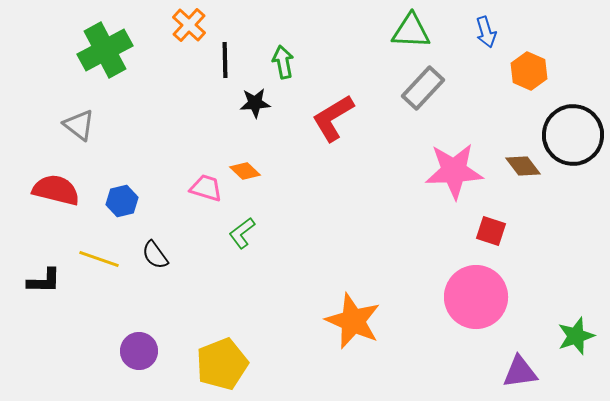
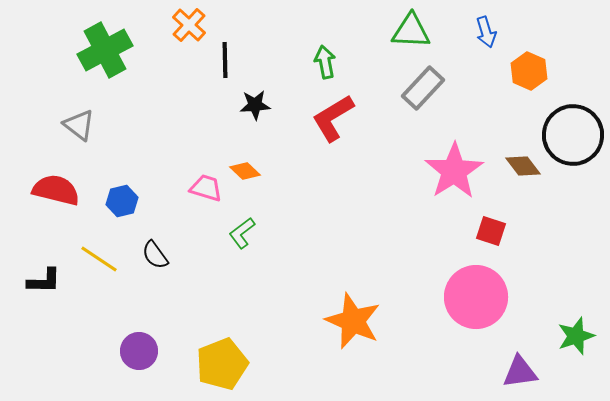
green arrow: moved 42 px right
black star: moved 2 px down
pink star: rotated 30 degrees counterclockwise
yellow line: rotated 15 degrees clockwise
